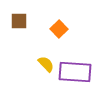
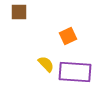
brown square: moved 9 px up
orange square: moved 9 px right, 7 px down; rotated 18 degrees clockwise
